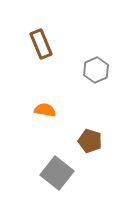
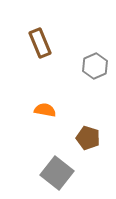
brown rectangle: moved 1 px left, 1 px up
gray hexagon: moved 1 px left, 4 px up
brown pentagon: moved 2 px left, 3 px up
